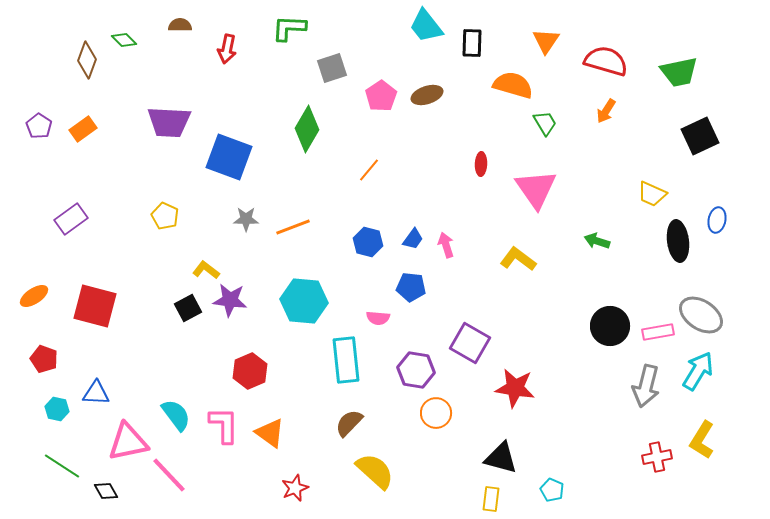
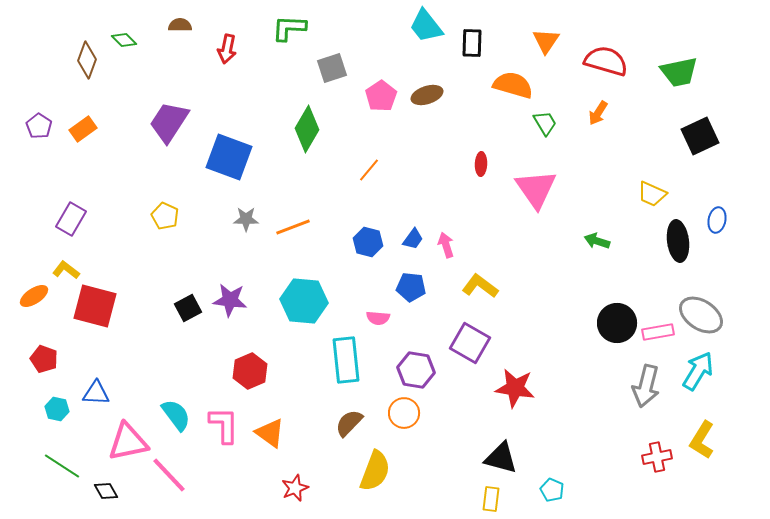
orange arrow at (606, 111): moved 8 px left, 2 px down
purple trapezoid at (169, 122): rotated 120 degrees clockwise
purple rectangle at (71, 219): rotated 24 degrees counterclockwise
yellow L-shape at (518, 259): moved 38 px left, 27 px down
yellow L-shape at (206, 270): moved 140 px left
black circle at (610, 326): moved 7 px right, 3 px up
orange circle at (436, 413): moved 32 px left
yellow semicircle at (375, 471): rotated 69 degrees clockwise
